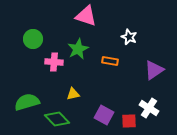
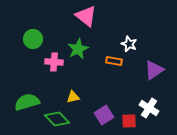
pink triangle: rotated 20 degrees clockwise
white star: moved 7 px down
orange rectangle: moved 4 px right
yellow triangle: moved 3 px down
purple square: rotated 30 degrees clockwise
